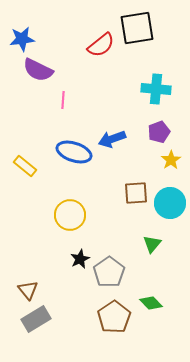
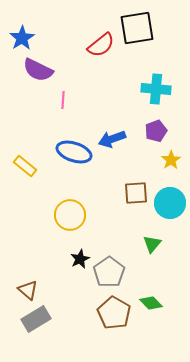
blue star: moved 1 px up; rotated 25 degrees counterclockwise
purple pentagon: moved 3 px left, 1 px up
brown triangle: rotated 10 degrees counterclockwise
brown pentagon: moved 4 px up; rotated 8 degrees counterclockwise
